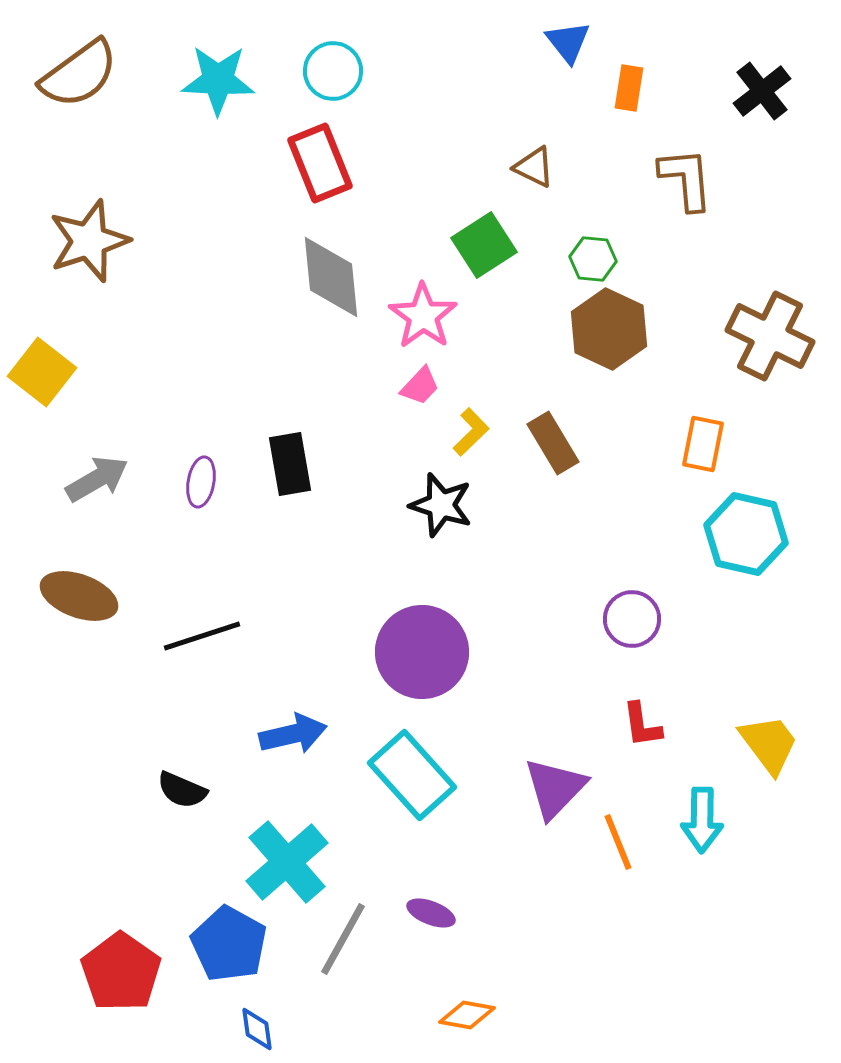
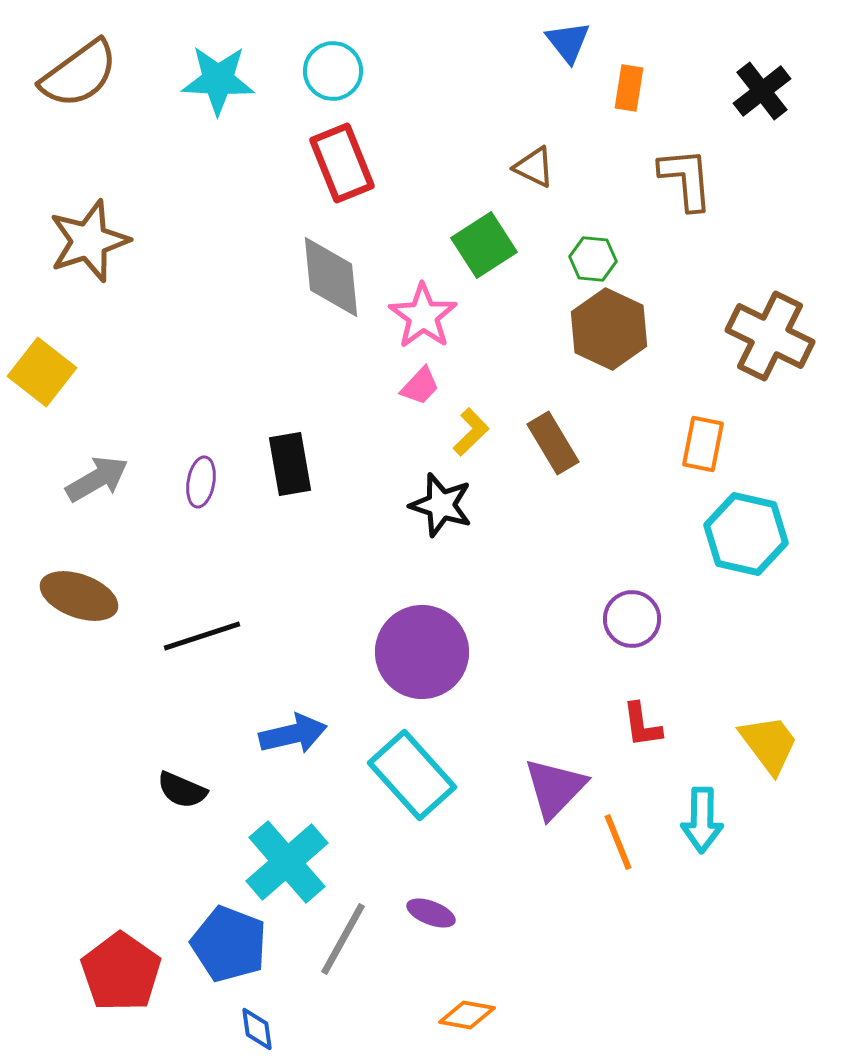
red rectangle at (320, 163): moved 22 px right
blue pentagon at (229, 944): rotated 8 degrees counterclockwise
